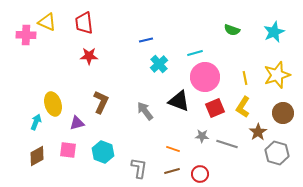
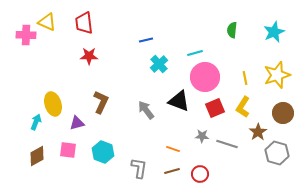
green semicircle: rotated 77 degrees clockwise
gray arrow: moved 1 px right, 1 px up
